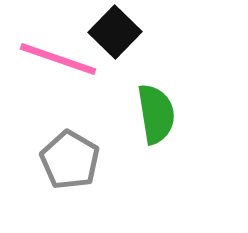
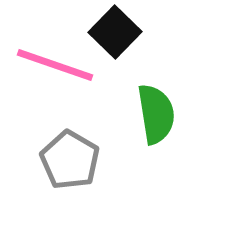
pink line: moved 3 px left, 6 px down
